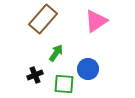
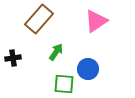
brown rectangle: moved 4 px left
green arrow: moved 1 px up
black cross: moved 22 px left, 17 px up; rotated 14 degrees clockwise
